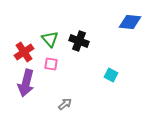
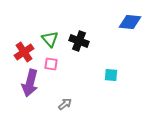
cyan square: rotated 24 degrees counterclockwise
purple arrow: moved 4 px right
